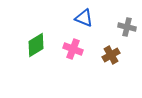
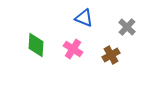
gray cross: rotated 30 degrees clockwise
green diamond: rotated 55 degrees counterclockwise
pink cross: rotated 12 degrees clockwise
